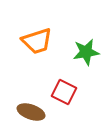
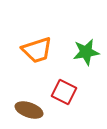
orange trapezoid: moved 9 px down
brown ellipse: moved 2 px left, 2 px up
